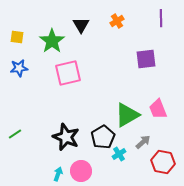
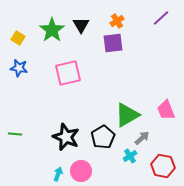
purple line: rotated 48 degrees clockwise
yellow square: moved 1 px right, 1 px down; rotated 24 degrees clockwise
green star: moved 11 px up
purple square: moved 33 px left, 16 px up
blue star: rotated 18 degrees clockwise
pink trapezoid: moved 8 px right, 1 px down
green line: rotated 40 degrees clockwise
gray arrow: moved 1 px left, 4 px up
cyan cross: moved 11 px right, 2 px down
red hexagon: moved 4 px down
